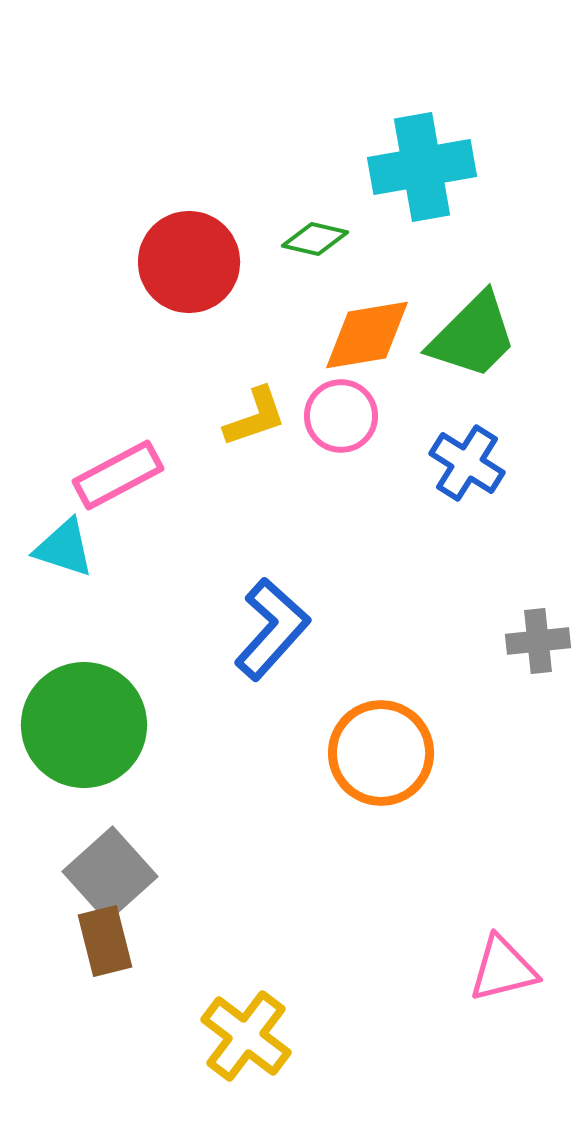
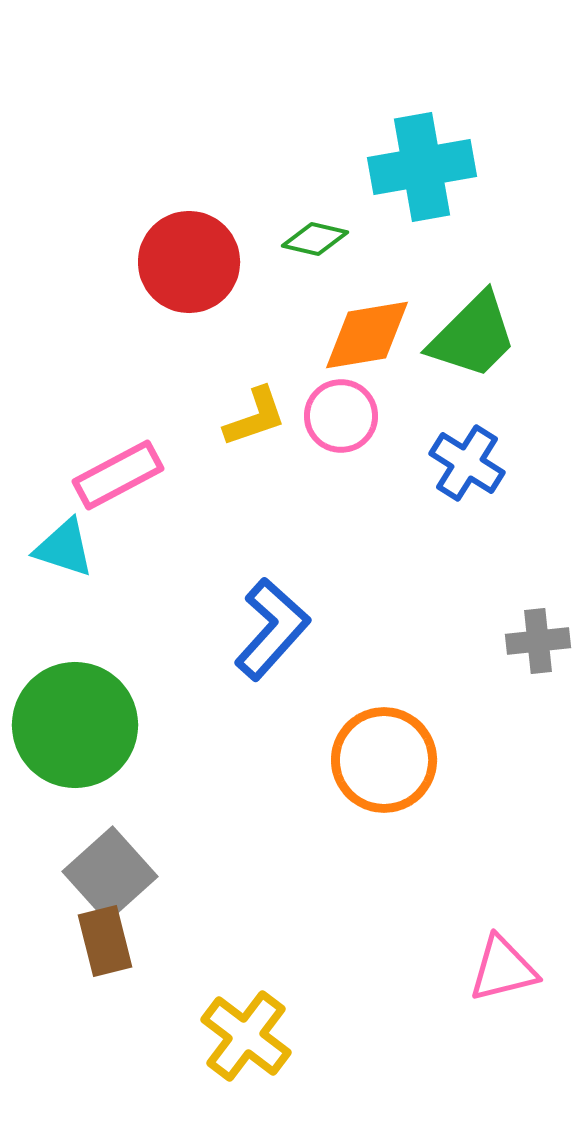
green circle: moved 9 px left
orange circle: moved 3 px right, 7 px down
